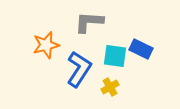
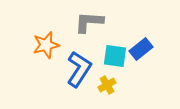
blue rectangle: rotated 65 degrees counterclockwise
yellow cross: moved 3 px left, 2 px up
